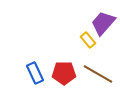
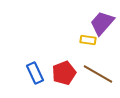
purple trapezoid: moved 1 px left
yellow rectangle: rotated 42 degrees counterclockwise
red pentagon: rotated 20 degrees counterclockwise
